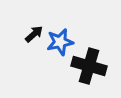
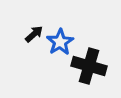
blue star: rotated 20 degrees counterclockwise
